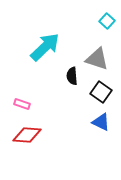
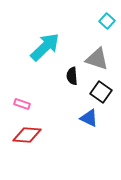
blue triangle: moved 12 px left, 4 px up
